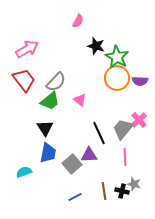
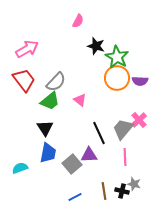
cyan semicircle: moved 4 px left, 4 px up
